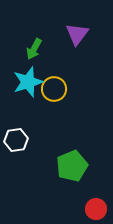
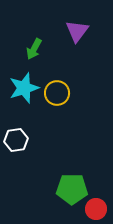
purple triangle: moved 3 px up
cyan star: moved 4 px left, 6 px down
yellow circle: moved 3 px right, 4 px down
green pentagon: moved 23 px down; rotated 24 degrees clockwise
